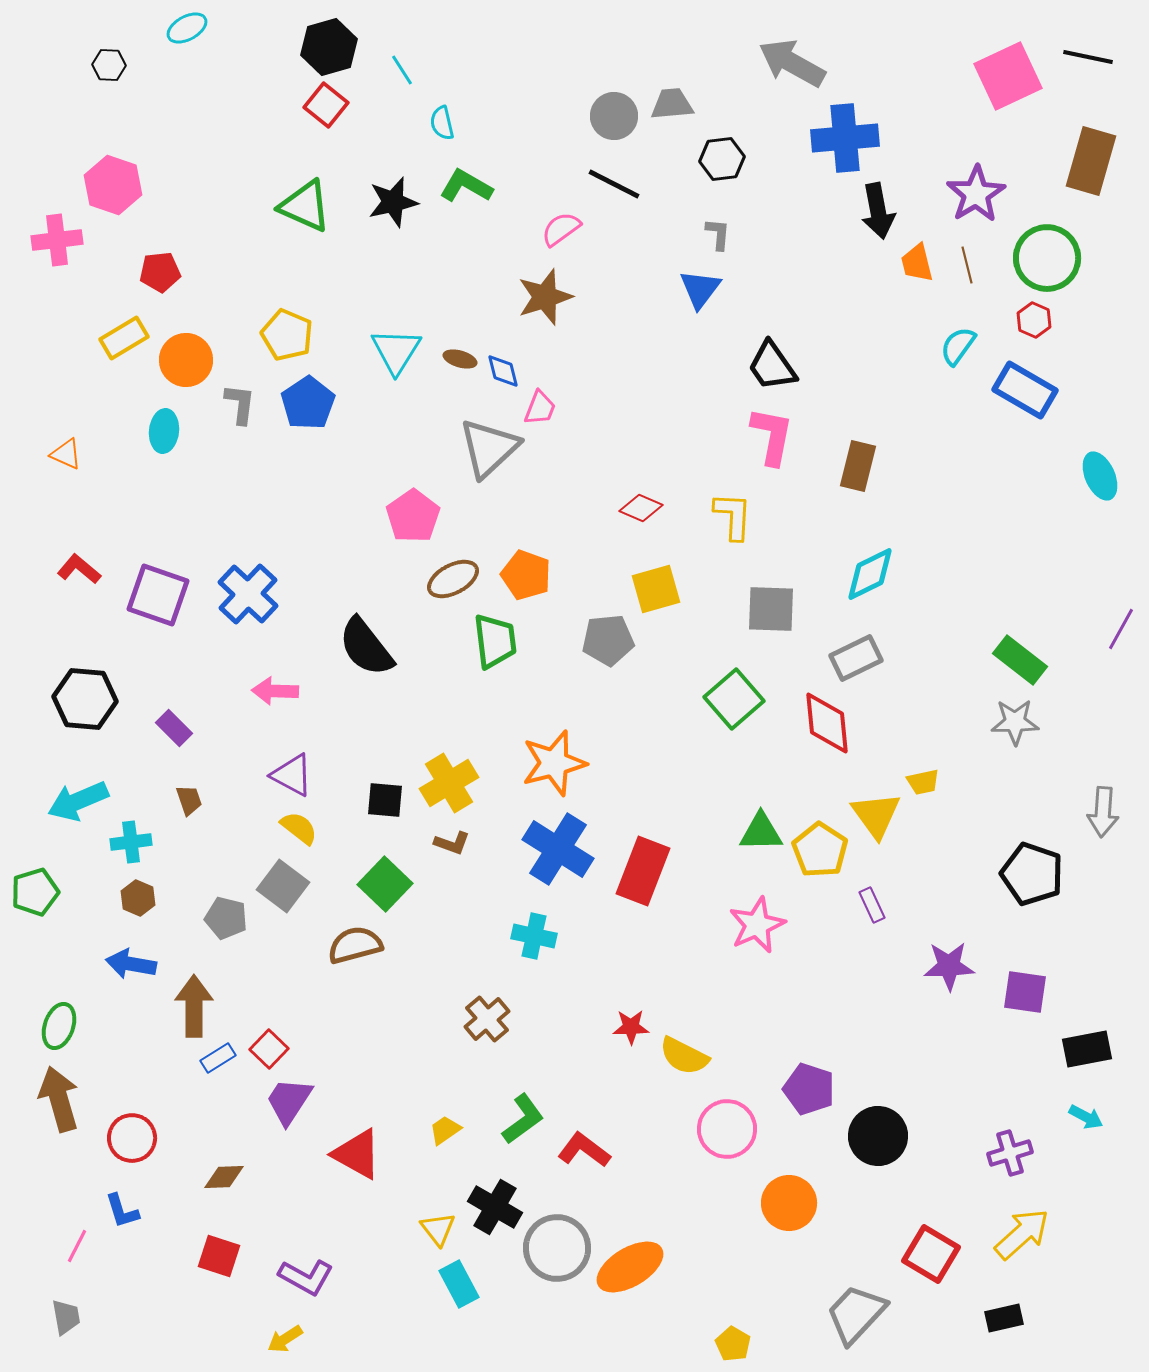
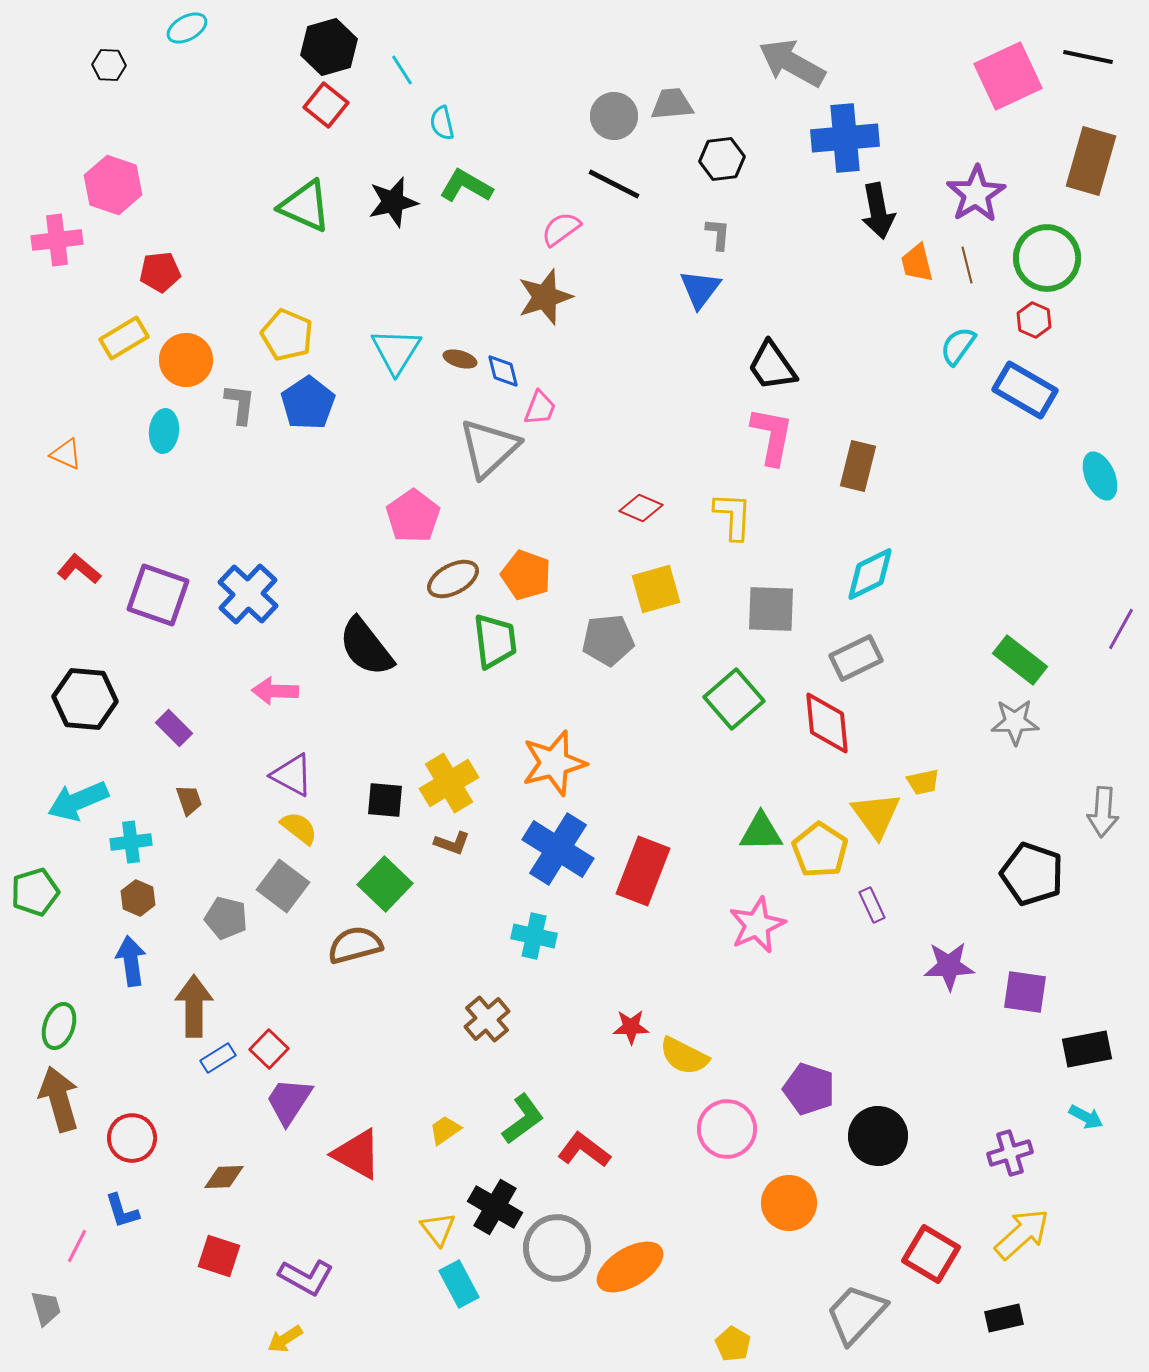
blue arrow at (131, 964): moved 3 px up; rotated 72 degrees clockwise
gray trapezoid at (66, 1317): moved 20 px left, 9 px up; rotated 6 degrees counterclockwise
